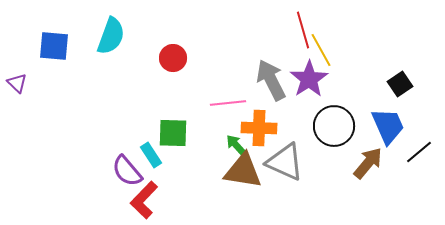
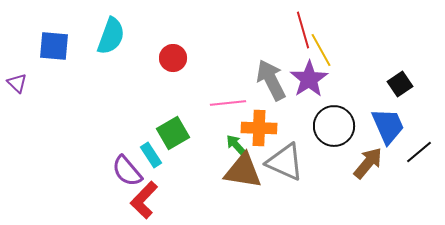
green square: rotated 32 degrees counterclockwise
